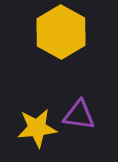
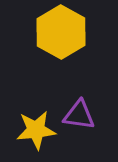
yellow star: moved 1 px left, 2 px down
